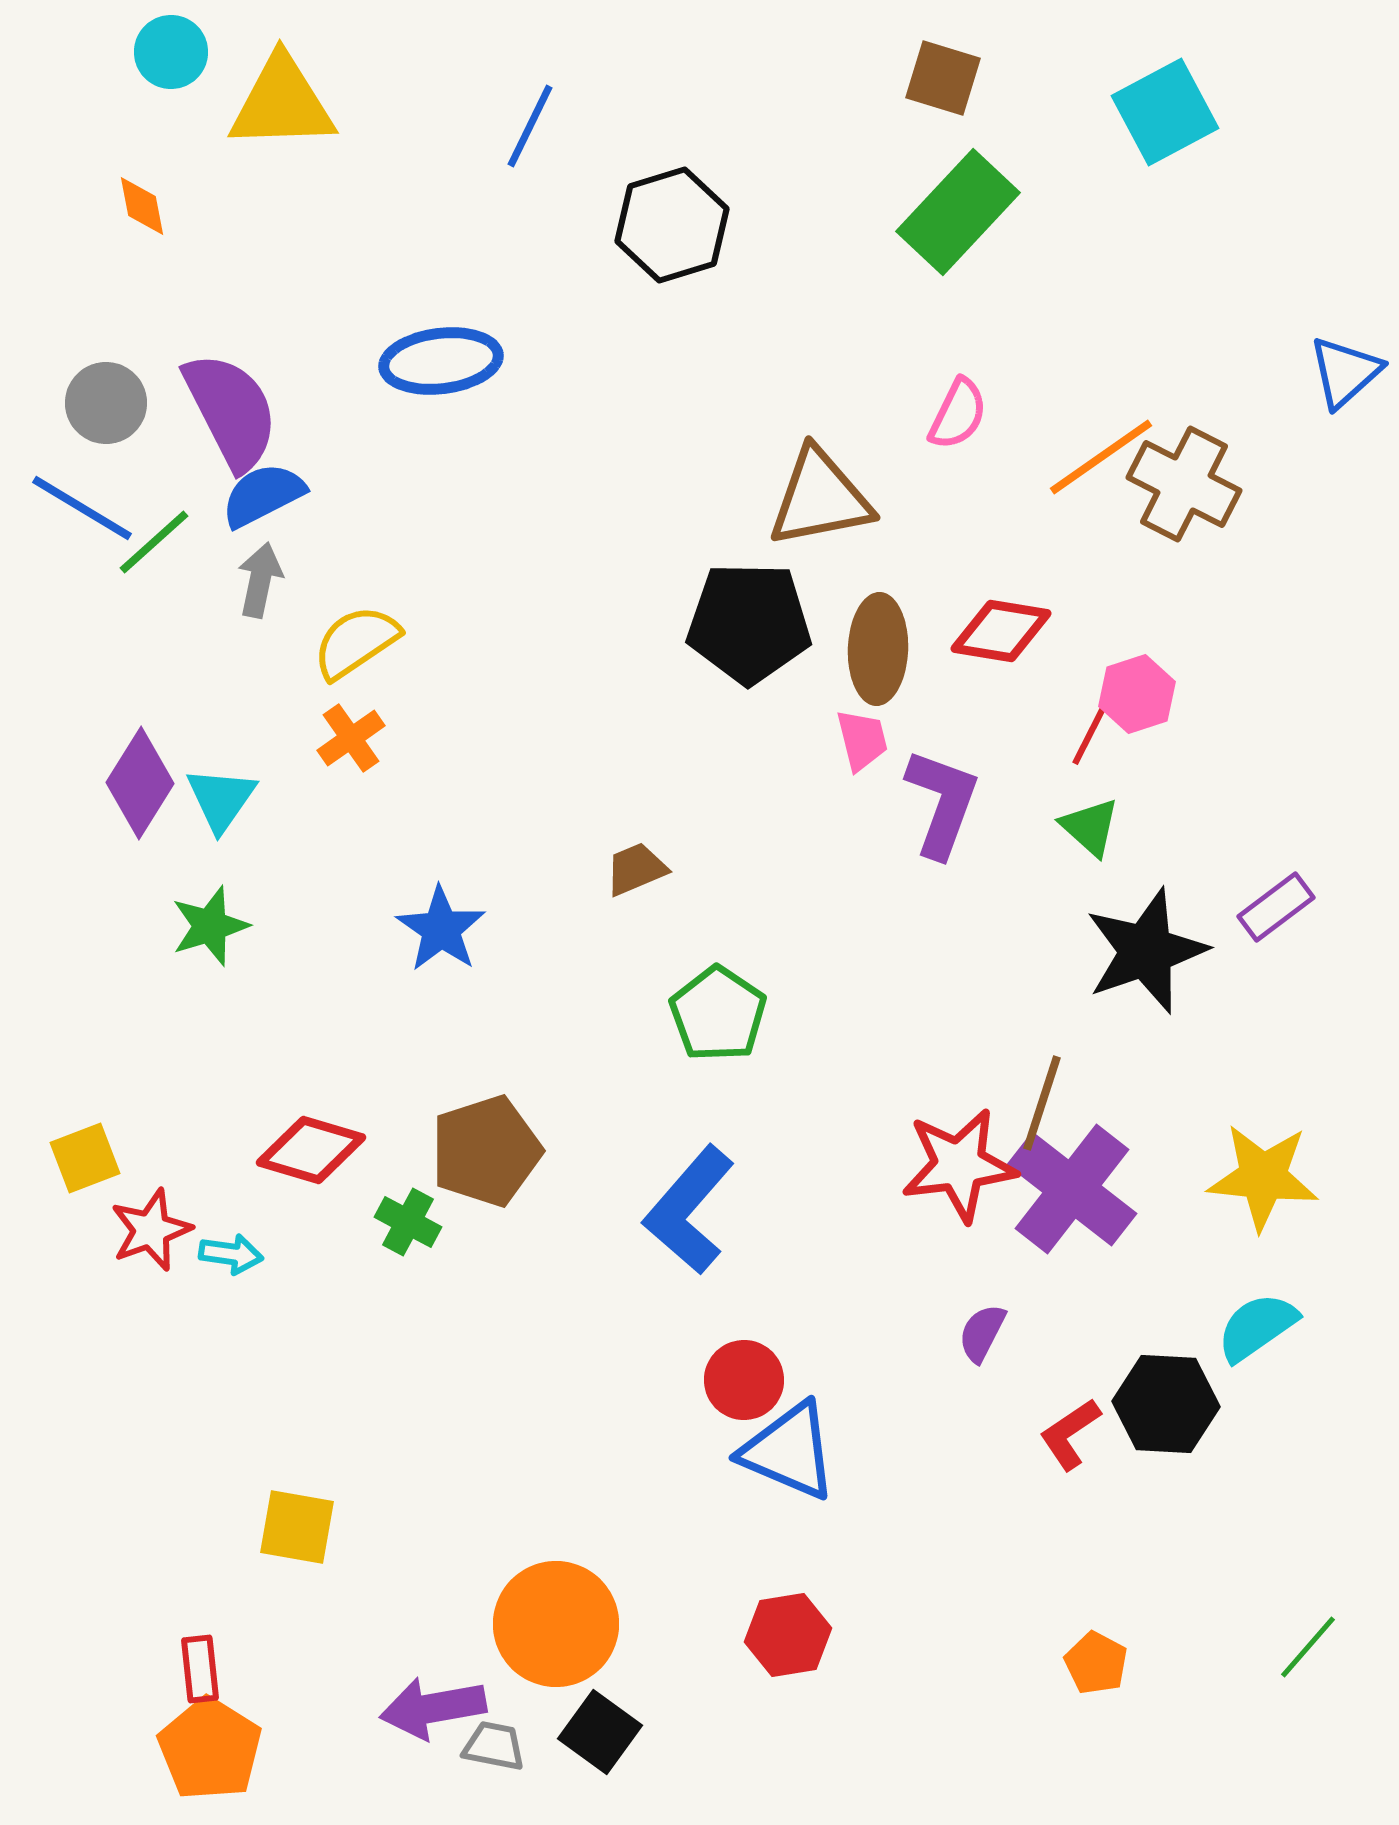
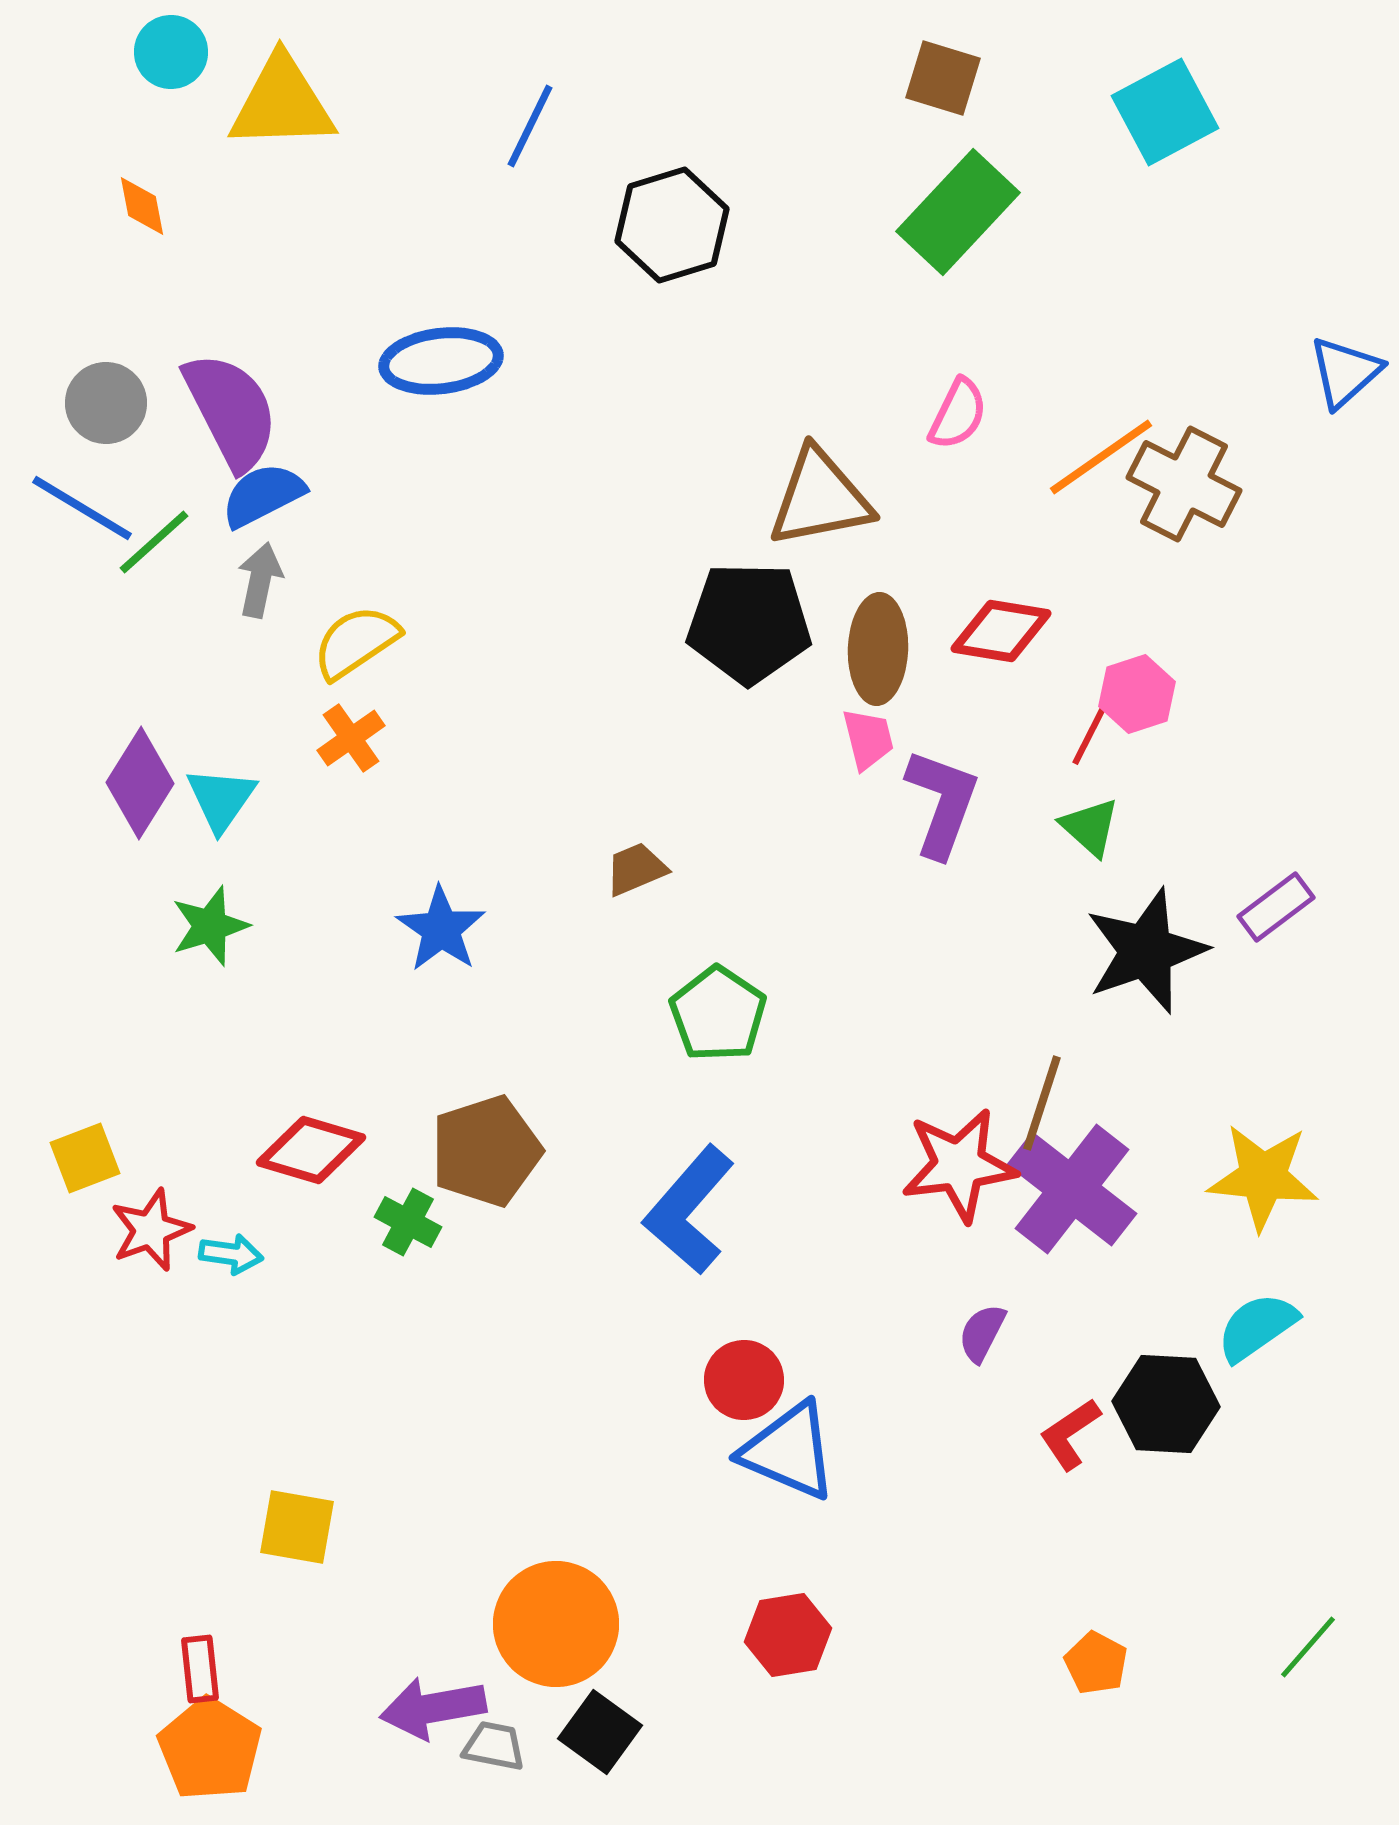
pink trapezoid at (862, 740): moved 6 px right, 1 px up
